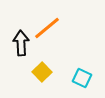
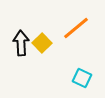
orange line: moved 29 px right
yellow square: moved 29 px up
